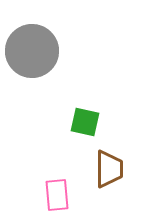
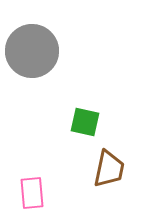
brown trapezoid: rotated 12 degrees clockwise
pink rectangle: moved 25 px left, 2 px up
